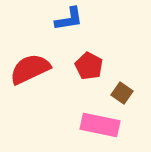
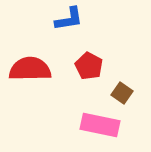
red semicircle: rotated 24 degrees clockwise
